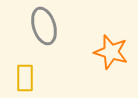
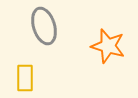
orange star: moved 3 px left, 6 px up
